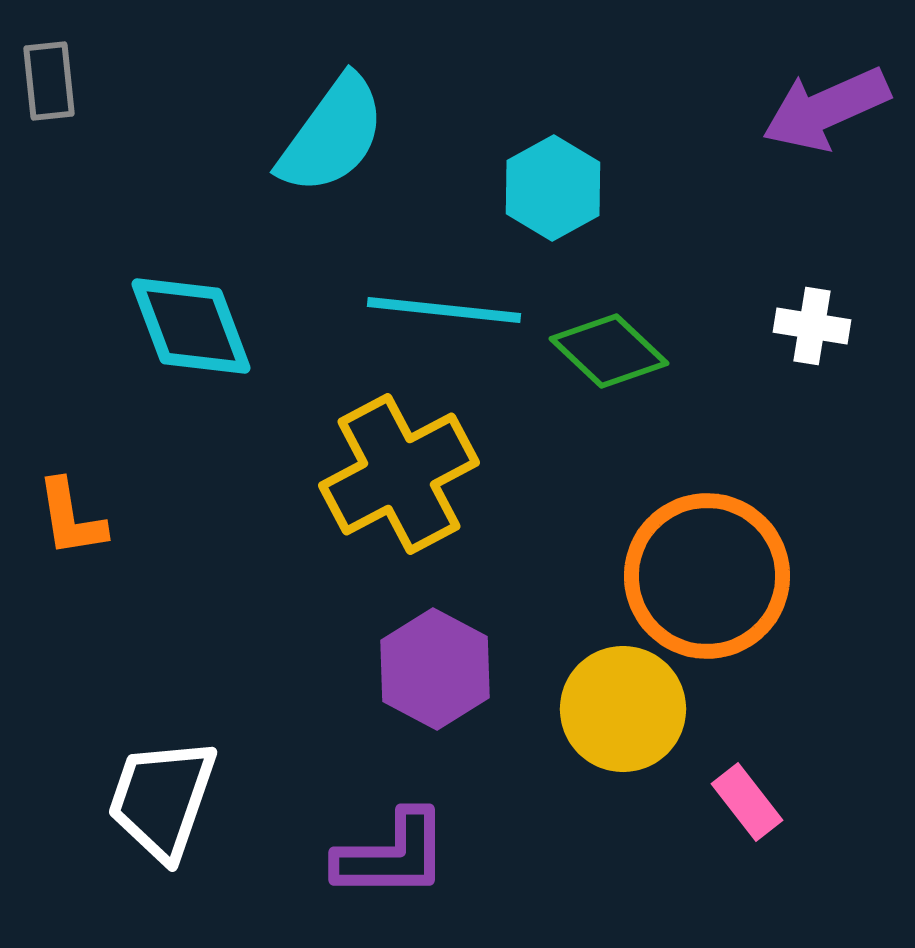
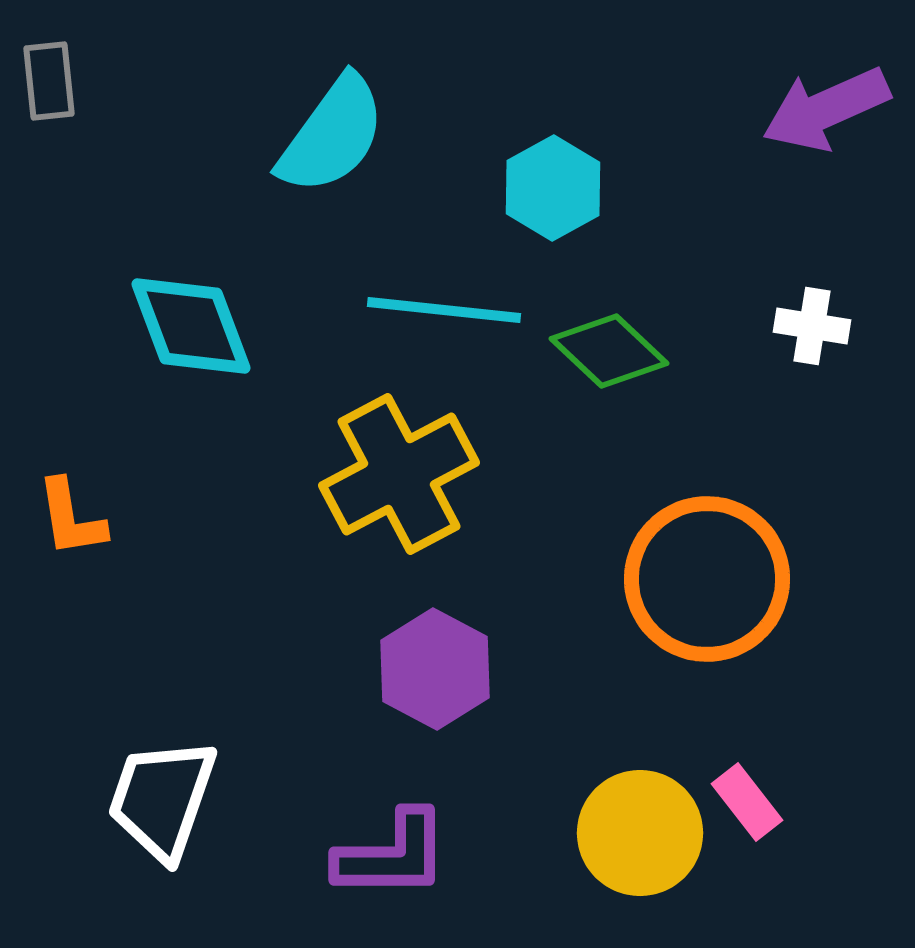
orange circle: moved 3 px down
yellow circle: moved 17 px right, 124 px down
